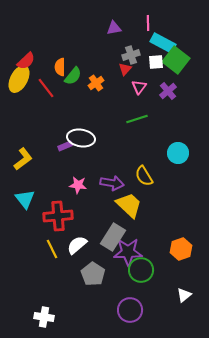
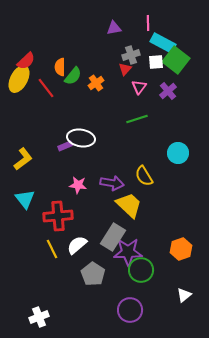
white cross: moved 5 px left; rotated 30 degrees counterclockwise
